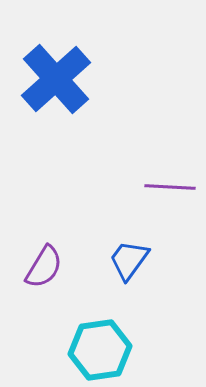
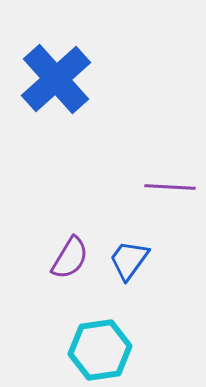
purple semicircle: moved 26 px right, 9 px up
